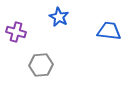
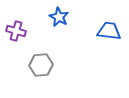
purple cross: moved 1 px up
